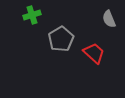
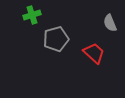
gray semicircle: moved 1 px right, 4 px down
gray pentagon: moved 5 px left; rotated 15 degrees clockwise
